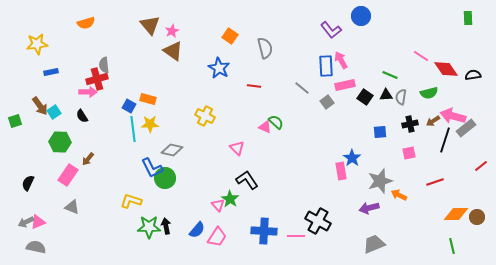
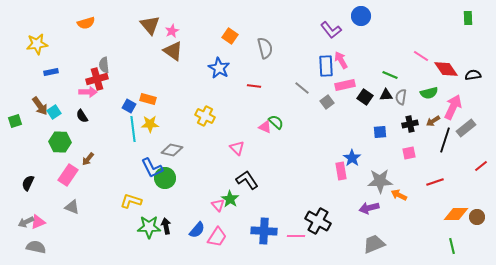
pink arrow at (453, 116): moved 9 px up; rotated 100 degrees clockwise
gray star at (380, 181): rotated 15 degrees clockwise
